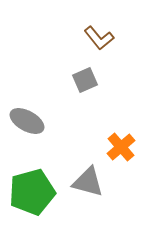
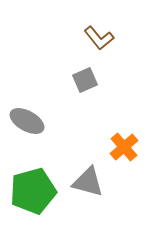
orange cross: moved 3 px right
green pentagon: moved 1 px right, 1 px up
